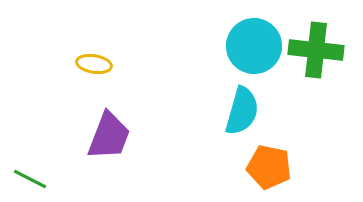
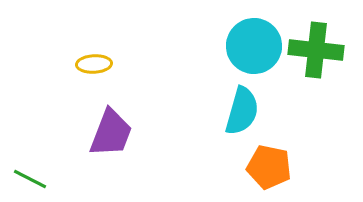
yellow ellipse: rotated 12 degrees counterclockwise
purple trapezoid: moved 2 px right, 3 px up
